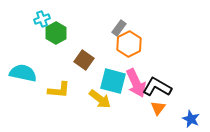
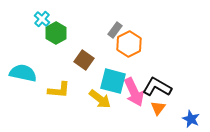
cyan cross: rotated 28 degrees counterclockwise
gray rectangle: moved 4 px left, 2 px down
pink arrow: moved 2 px left, 9 px down
